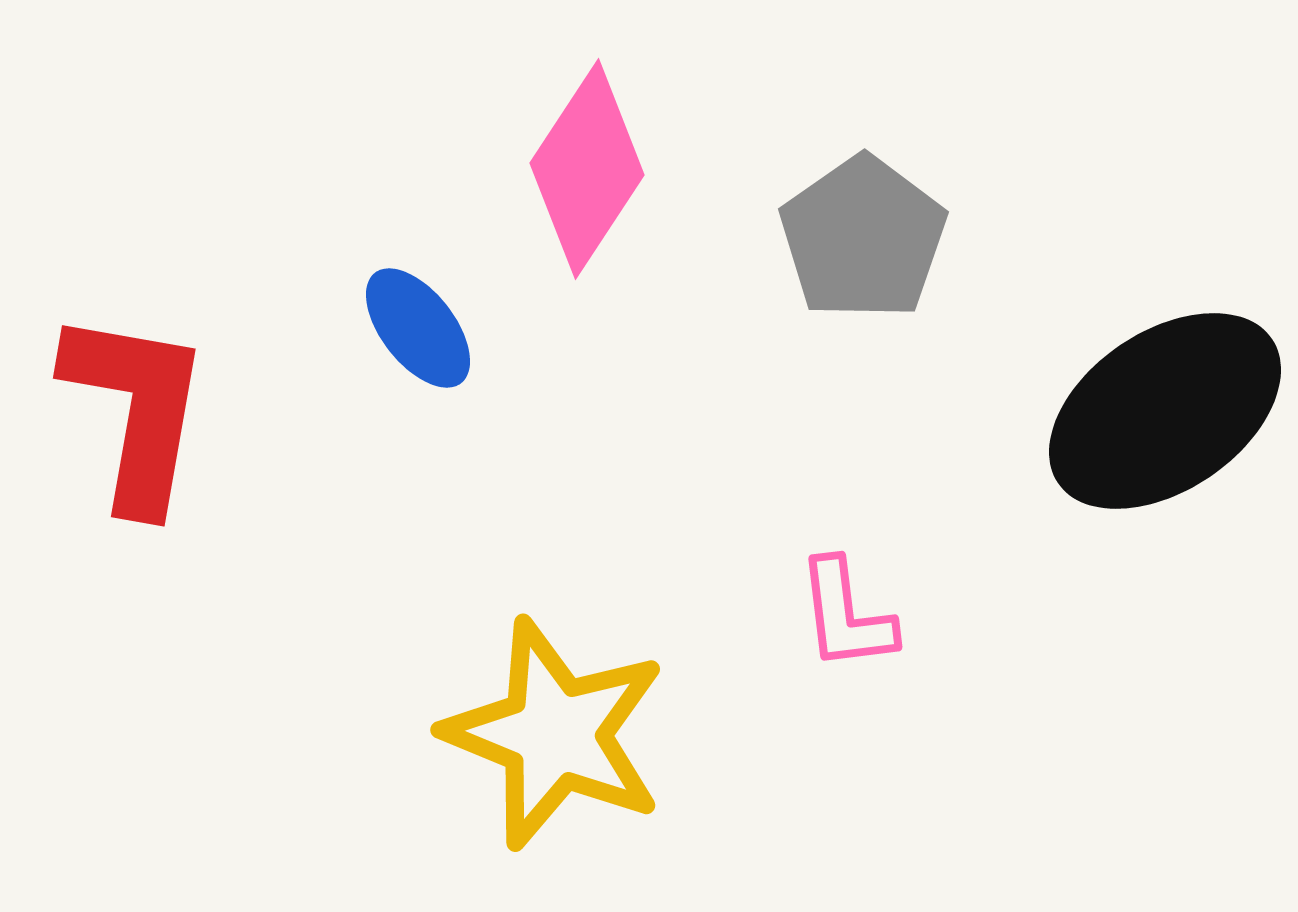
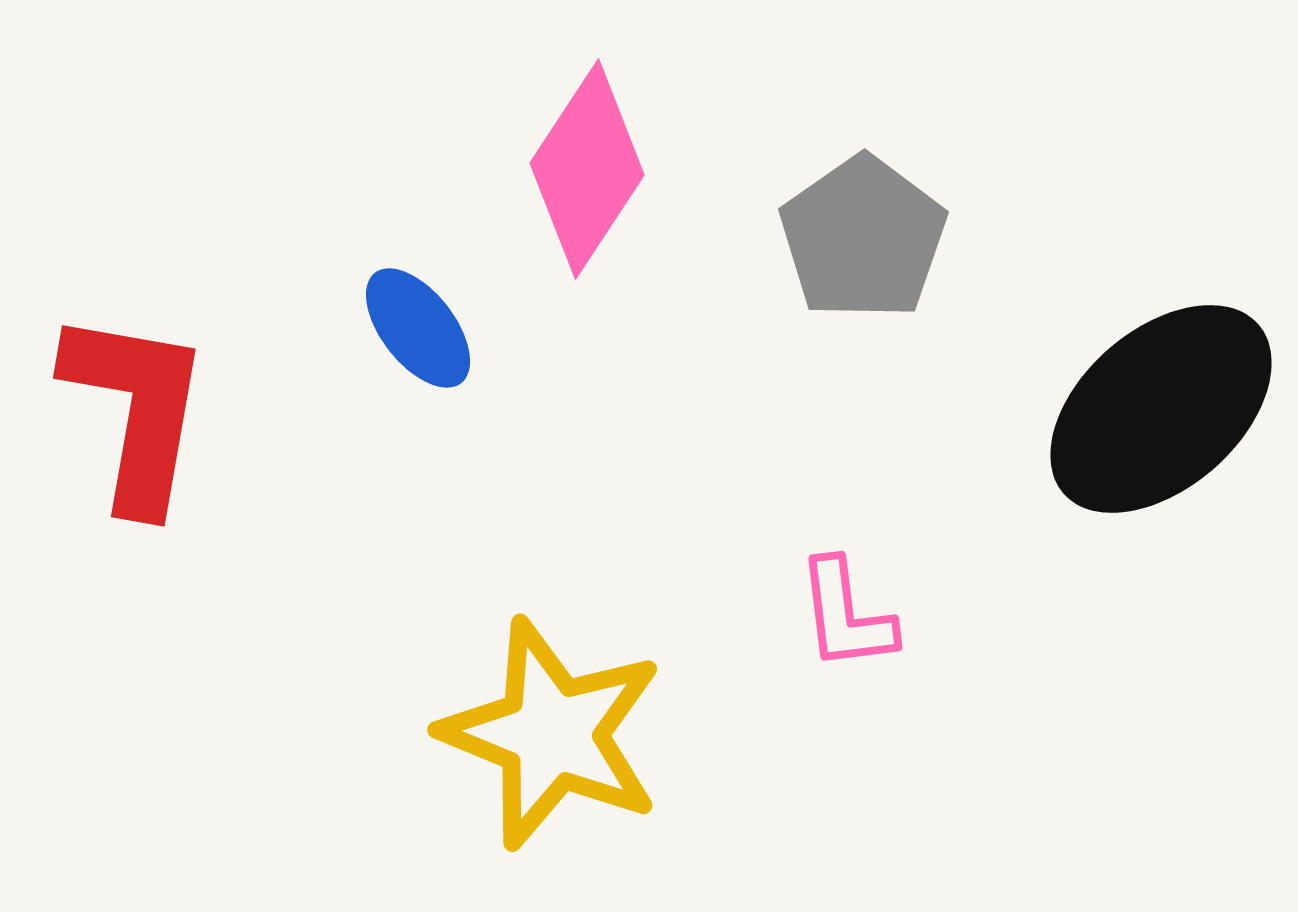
black ellipse: moved 4 px left, 2 px up; rotated 7 degrees counterclockwise
yellow star: moved 3 px left
